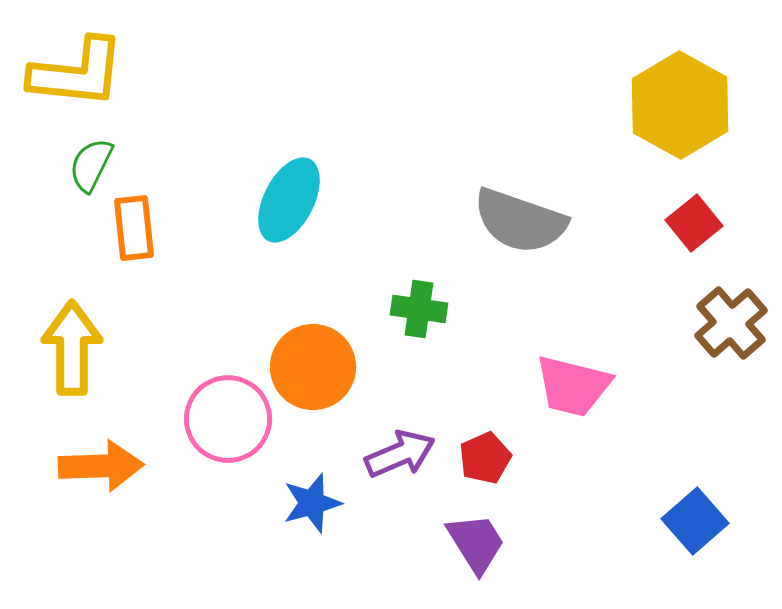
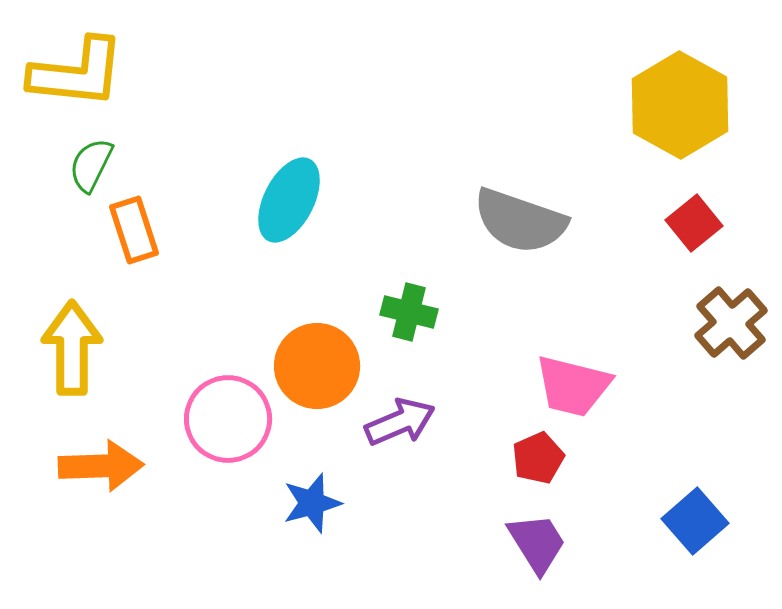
orange rectangle: moved 2 px down; rotated 12 degrees counterclockwise
green cross: moved 10 px left, 3 px down; rotated 6 degrees clockwise
orange circle: moved 4 px right, 1 px up
purple arrow: moved 32 px up
red pentagon: moved 53 px right
purple trapezoid: moved 61 px right
